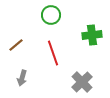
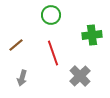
gray cross: moved 2 px left, 6 px up
